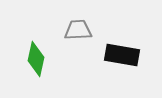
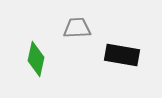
gray trapezoid: moved 1 px left, 2 px up
